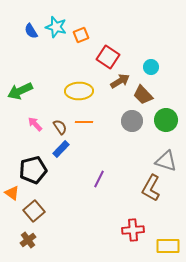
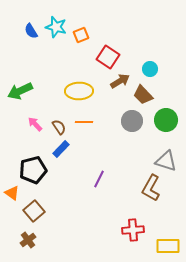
cyan circle: moved 1 px left, 2 px down
brown semicircle: moved 1 px left
